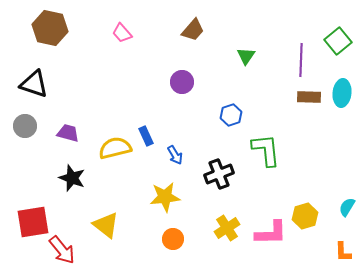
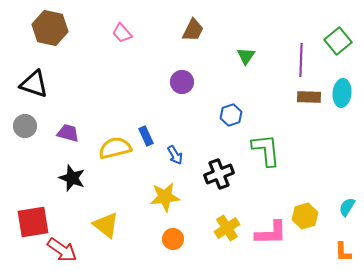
brown trapezoid: rotated 15 degrees counterclockwise
red arrow: rotated 16 degrees counterclockwise
